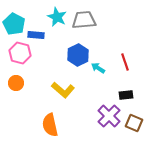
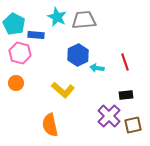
cyan arrow: moved 1 px left; rotated 24 degrees counterclockwise
brown square: moved 1 px left, 2 px down; rotated 36 degrees counterclockwise
